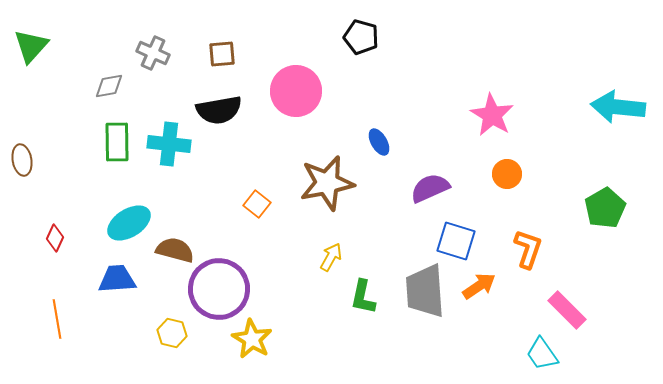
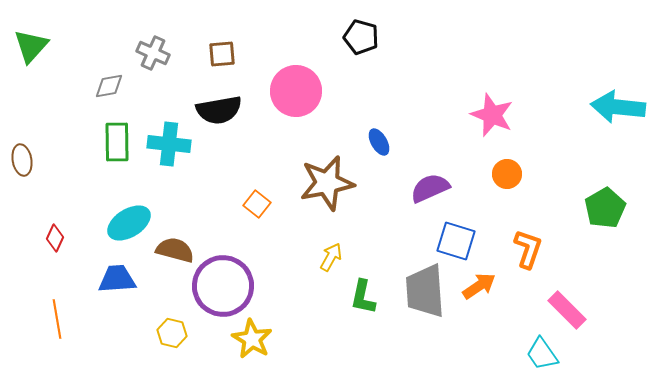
pink star: rotated 9 degrees counterclockwise
purple circle: moved 4 px right, 3 px up
